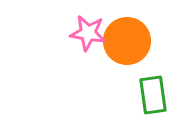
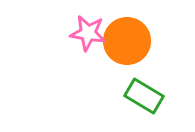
green rectangle: moved 9 px left, 1 px down; rotated 51 degrees counterclockwise
